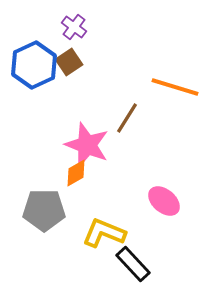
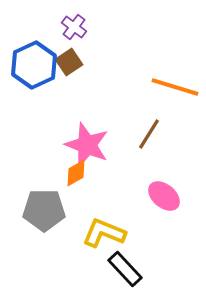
brown line: moved 22 px right, 16 px down
pink ellipse: moved 5 px up
black rectangle: moved 8 px left, 5 px down
